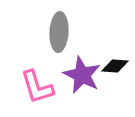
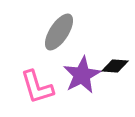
gray ellipse: rotated 30 degrees clockwise
purple star: rotated 18 degrees clockwise
